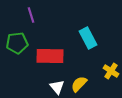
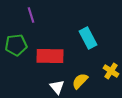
green pentagon: moved 1 px left, 2 px down
yellow semicircle: moved 1 px right, 3 px up
